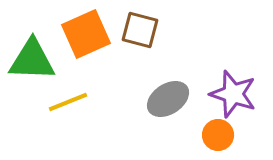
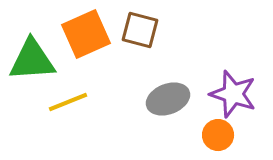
green triangle: rotated 6 degrees counterclockwise
gray ellipse: rotated 12 degrees clockwise
